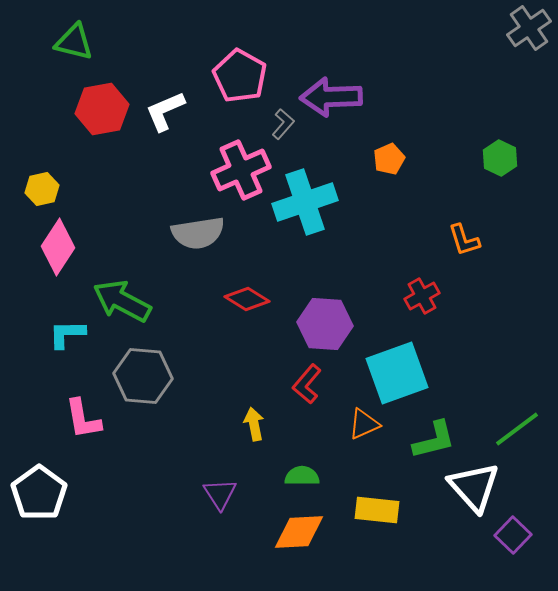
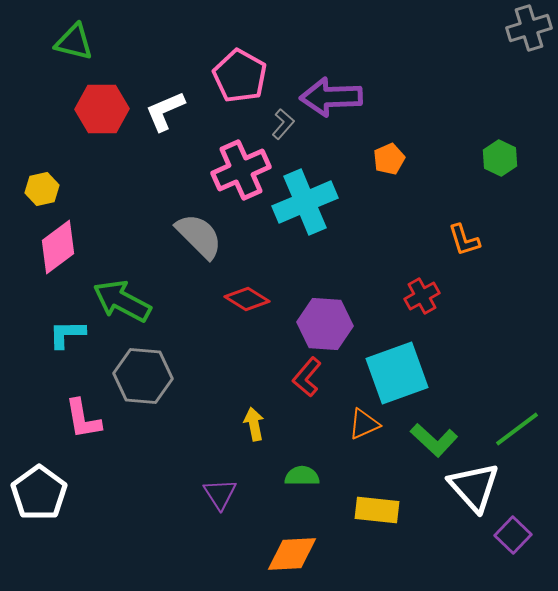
gray cross: rotated 18 degrees clockwise
red hexagon: rotated 9 degrees clockwise
cyan cross: rotated 4 degrees counterclockwise
gray semicircle: moved 1 px right, 3 px down; rotated 126 degrees counterclockwise
pink diamond: rotated 20 degrees clockwise
red L-shape: moved 7 px up
green L-shape: rotated 57 degrees clockwise
orange diamond: moved 7 px left, 22 px down
